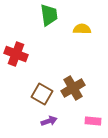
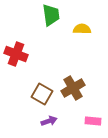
green trapezoid: moved 2 px right
